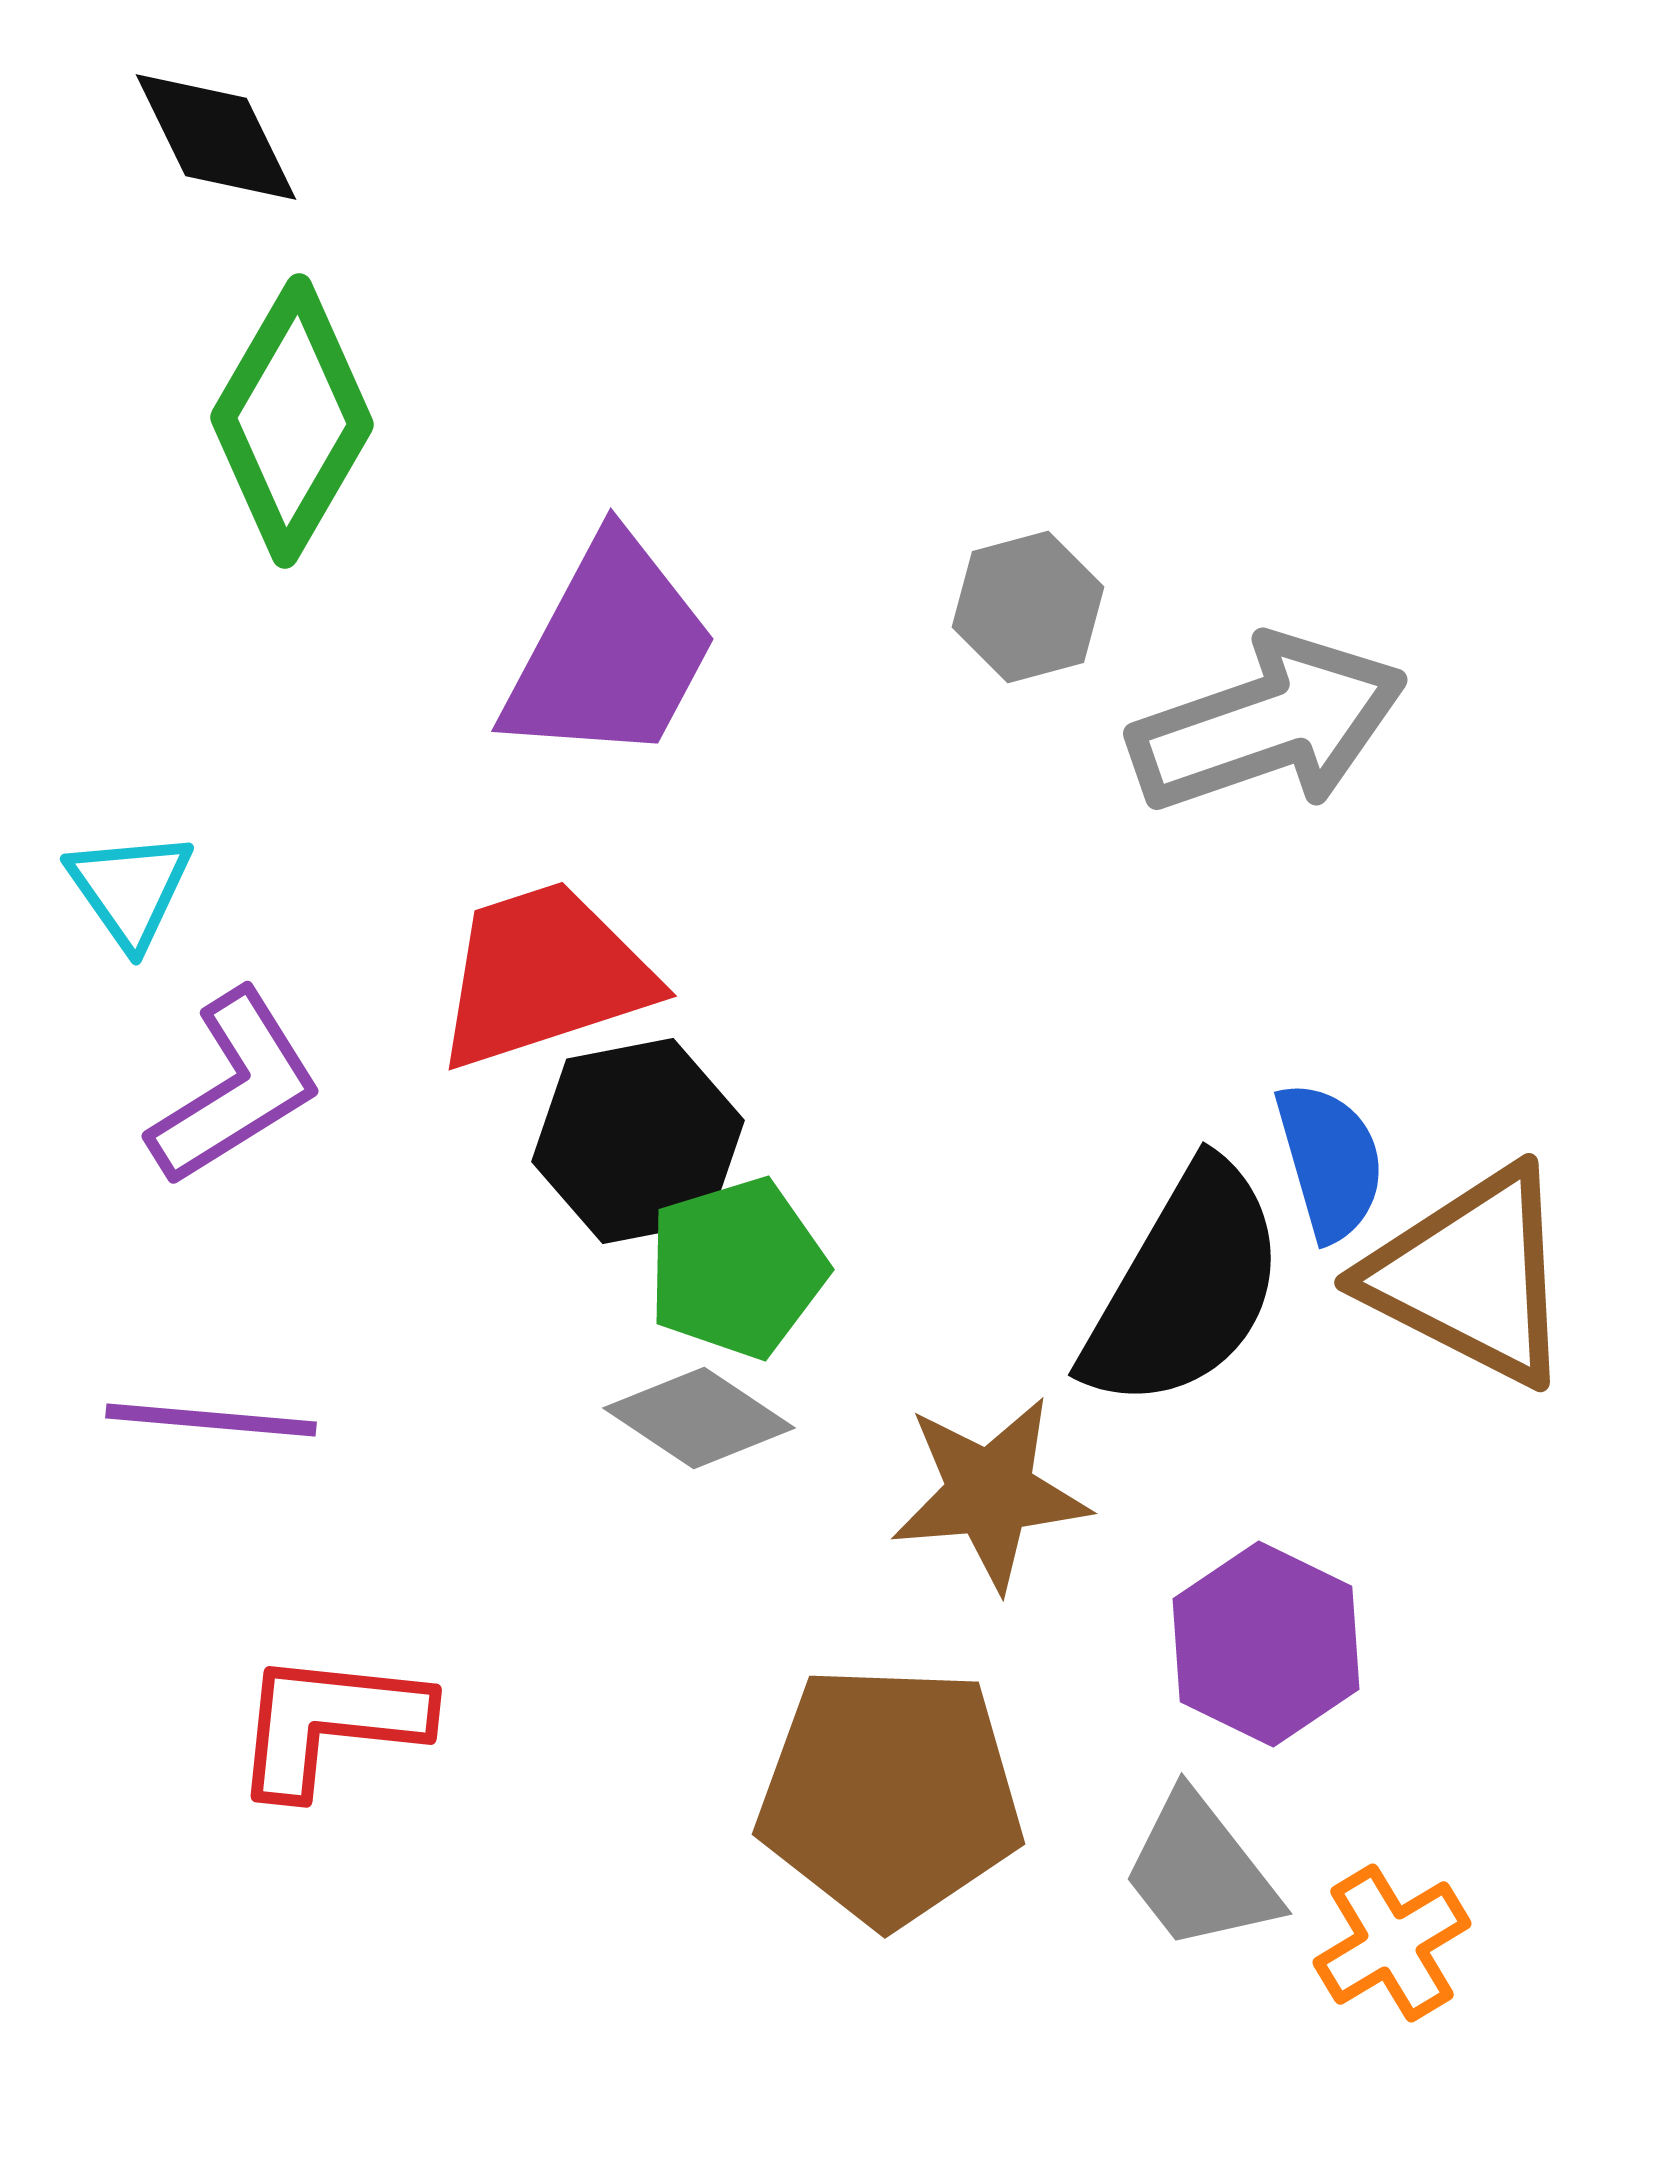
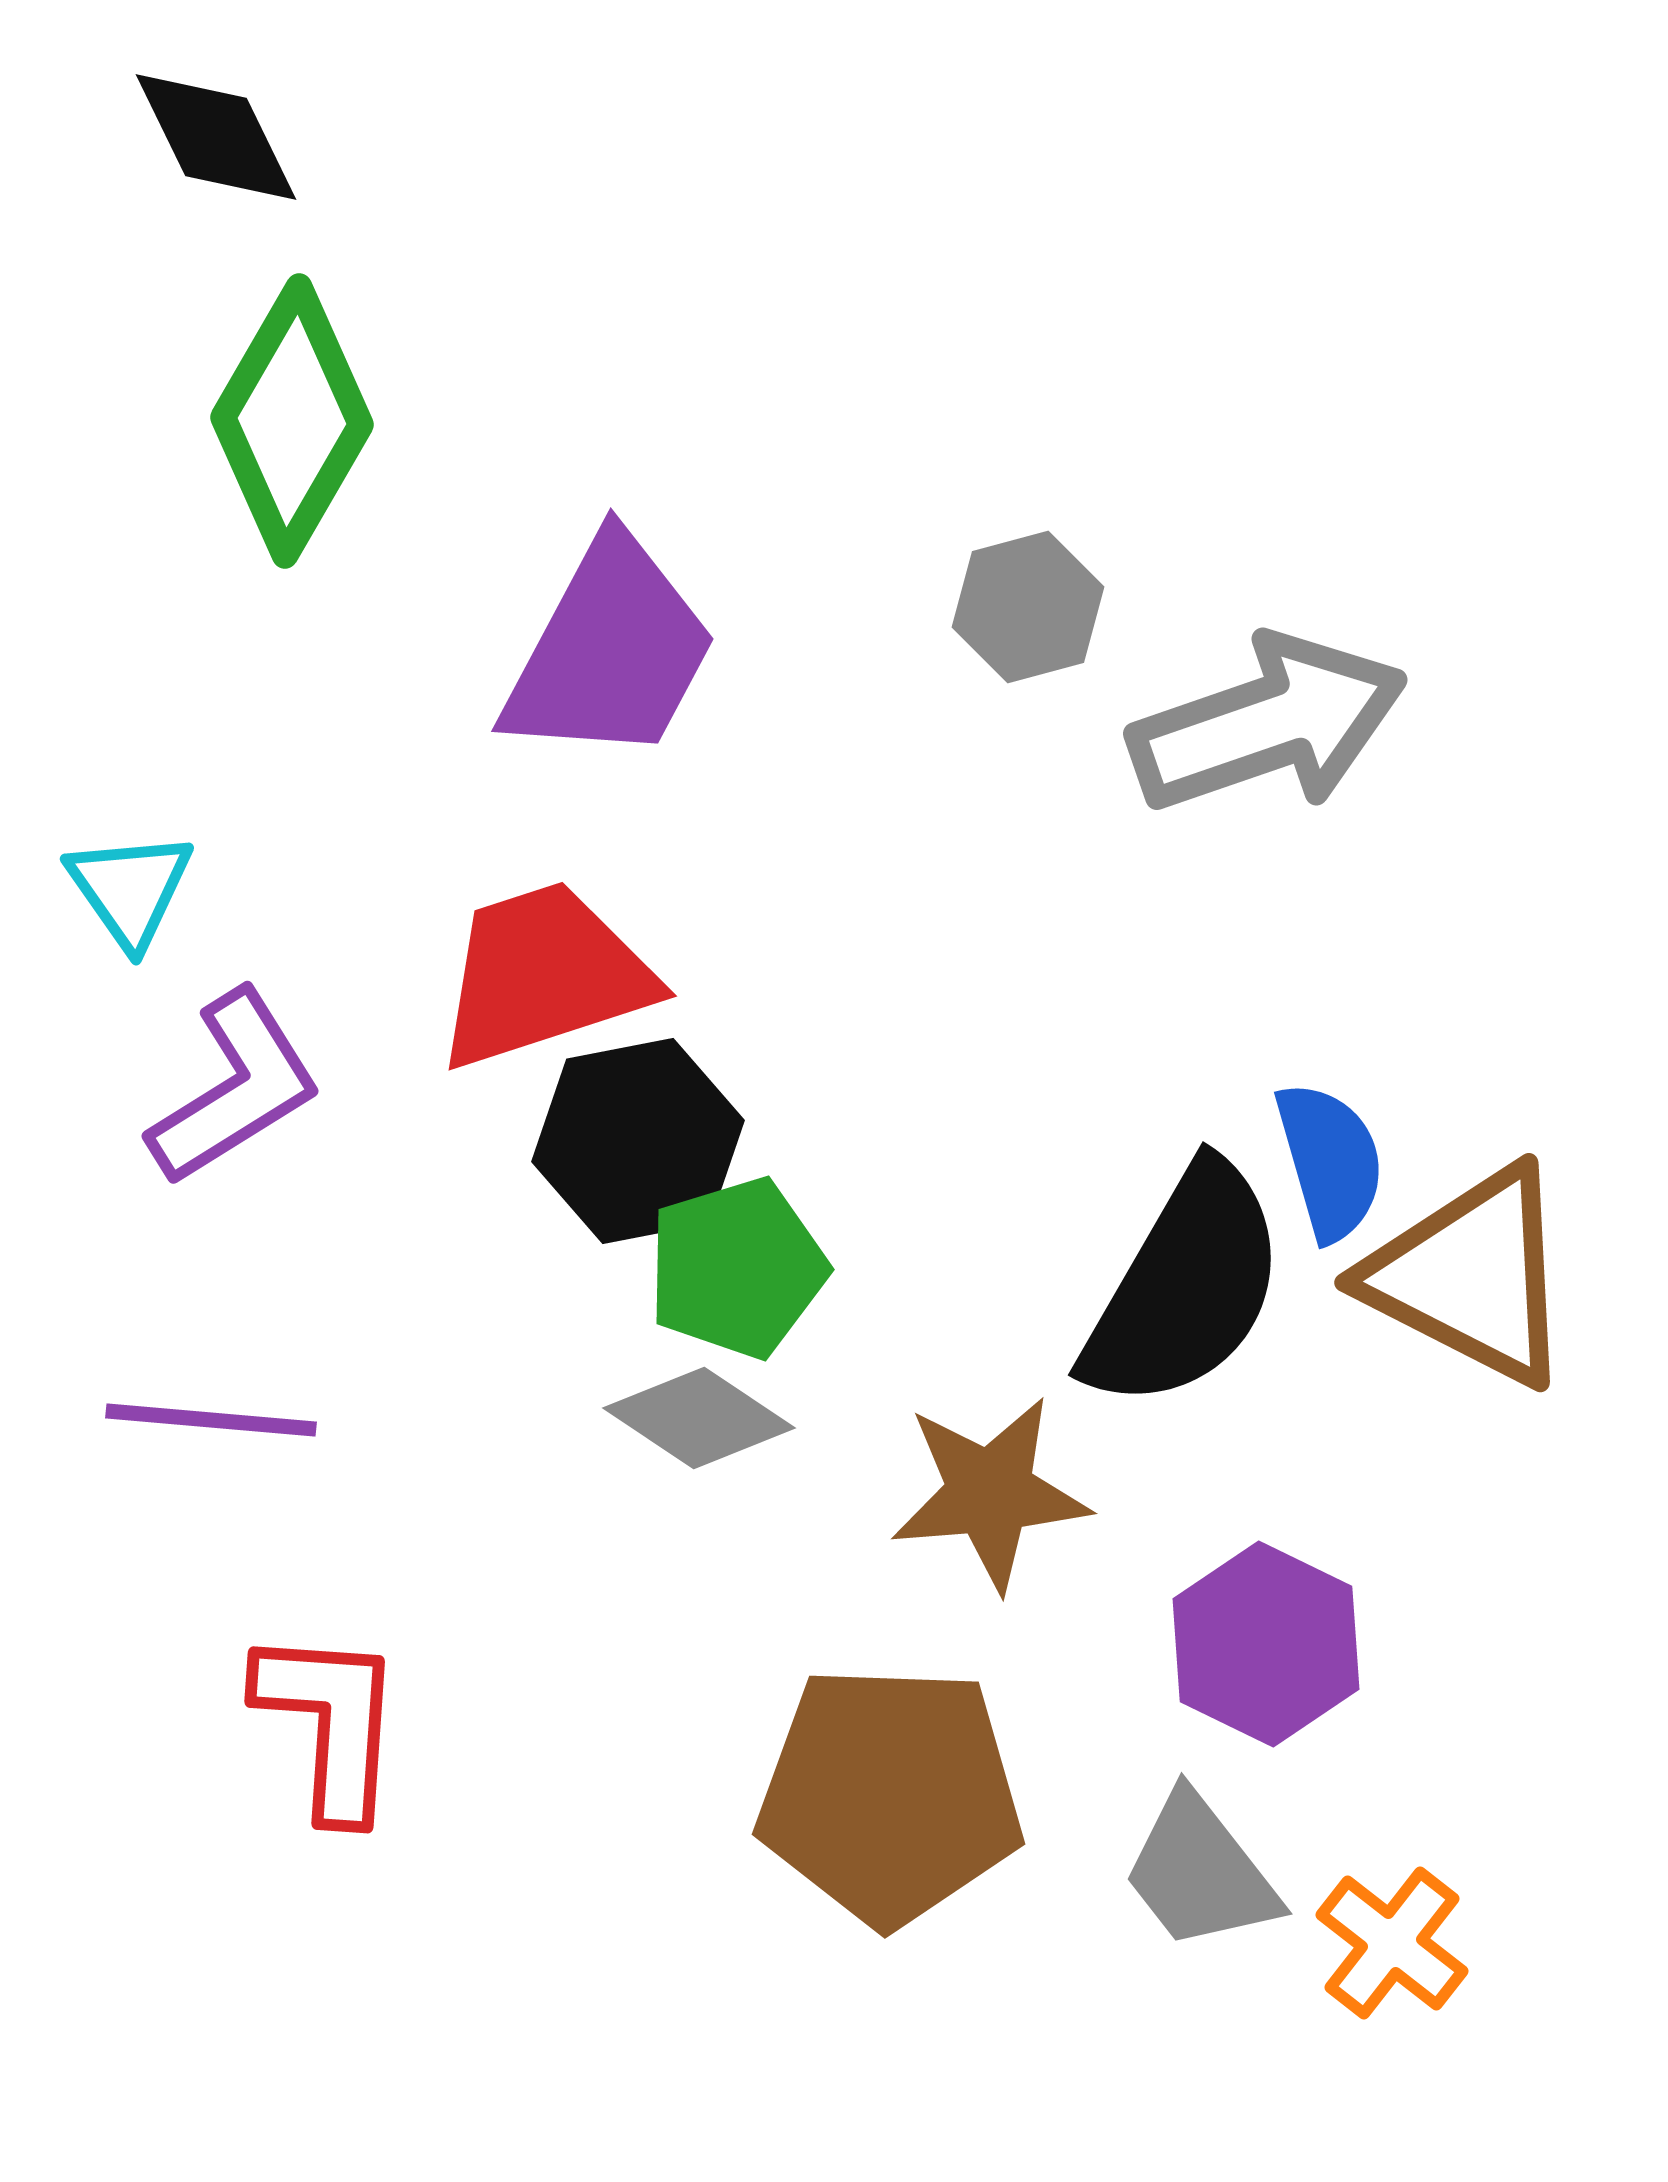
red L-shape: rotated 88 degrees clockwise
orange cross: rotated 21 degrees counterclockwise
